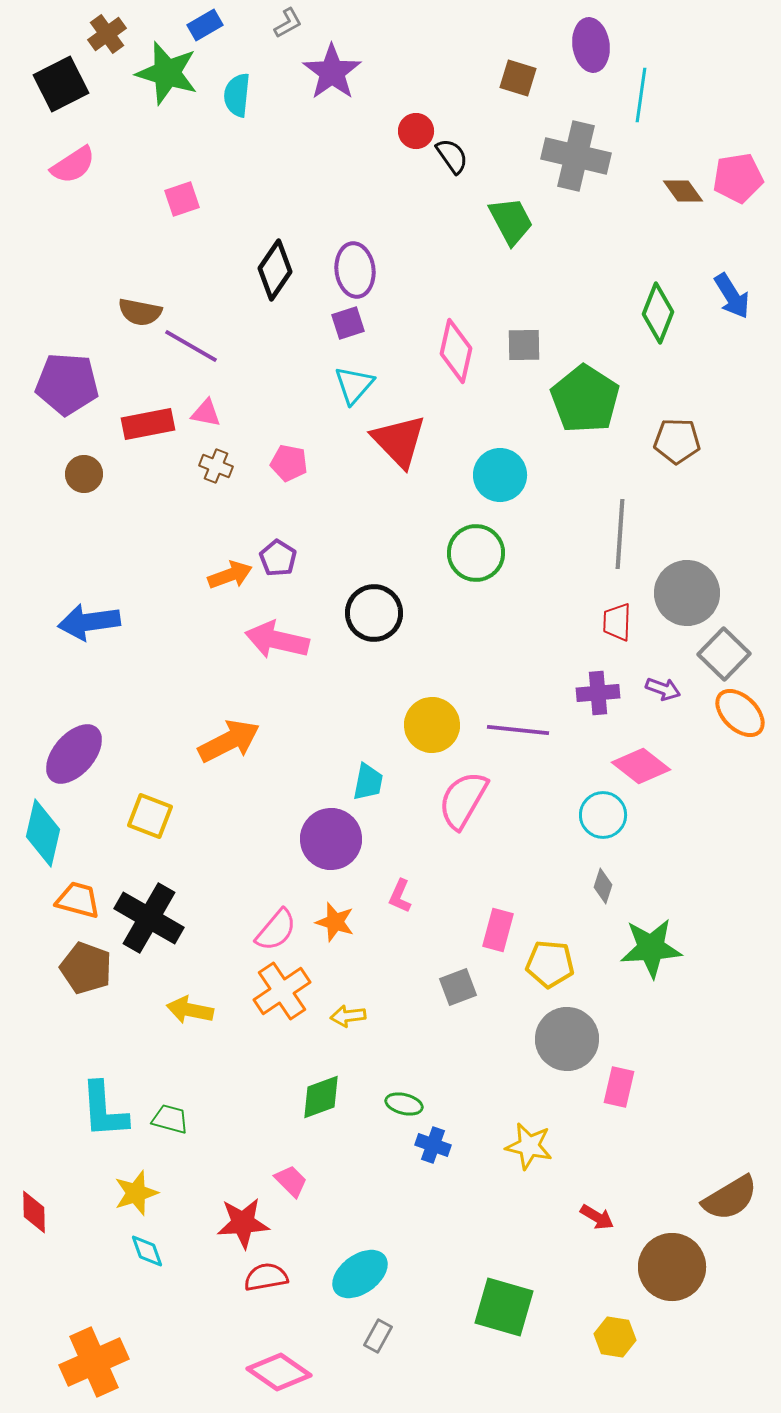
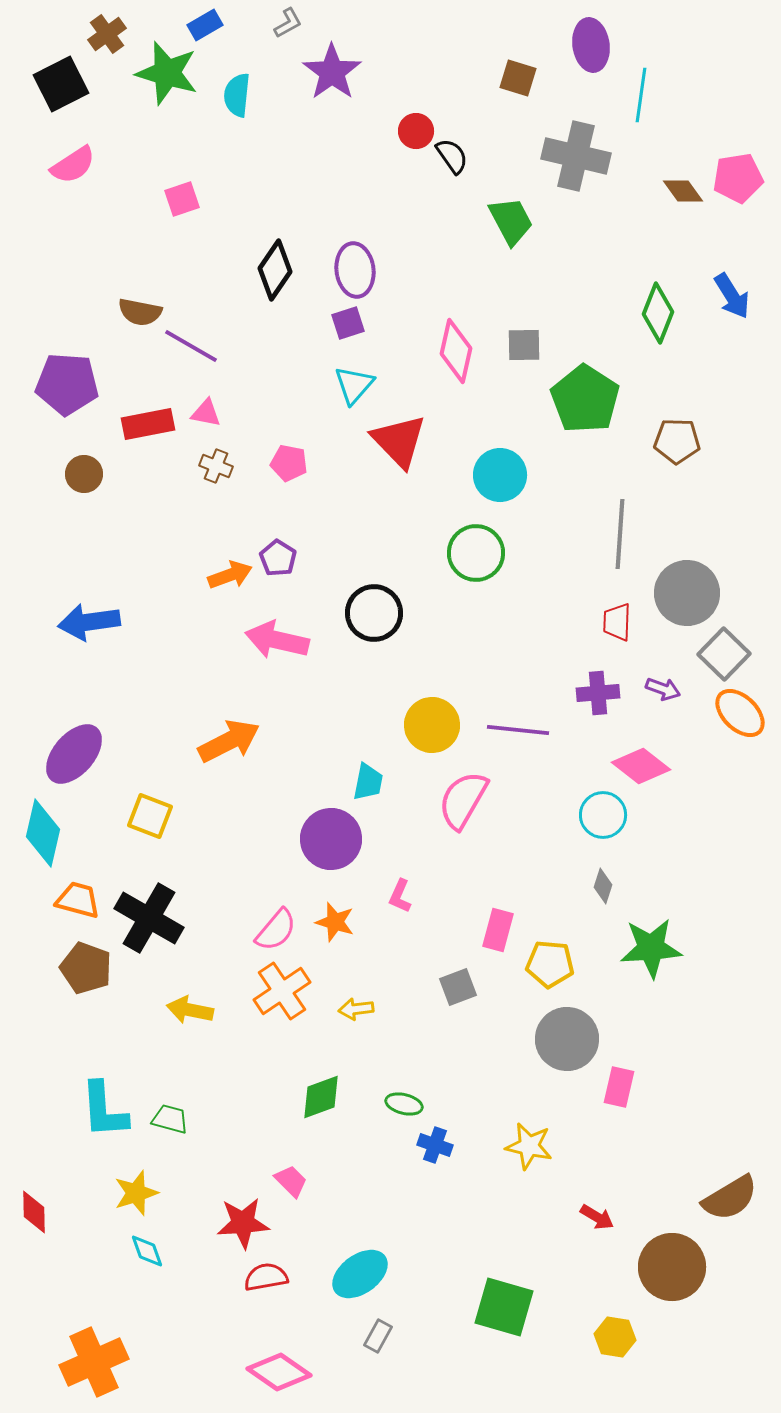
yellow arrow at (348, 1016): moved 8 px right, 7 px up
blue cross at (433, 1145): moved 2 px right
